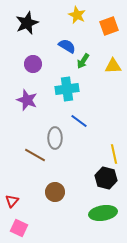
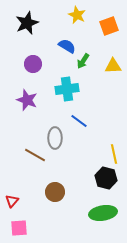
pink square: rotated 30 degrees counterclockwise
